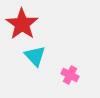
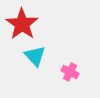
pink cross: moved 3 px up
